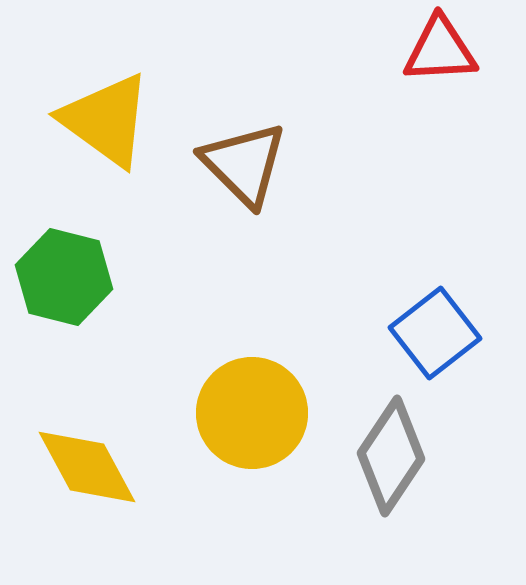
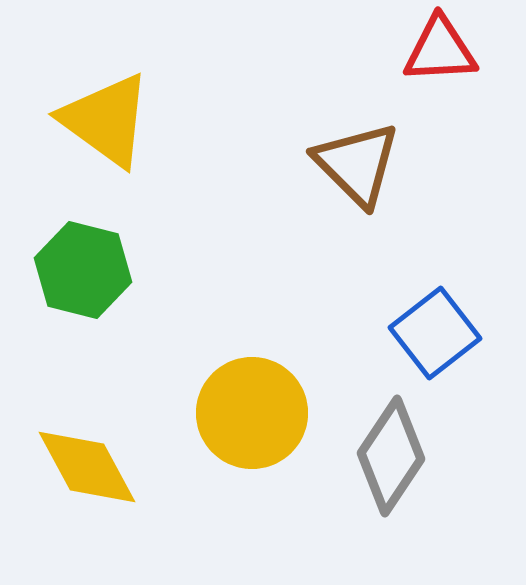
brown triangle: moved 113 px right
green hexagon: moved 19 px right, 7 px up
